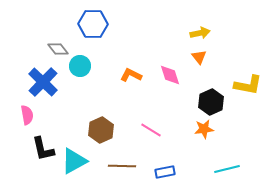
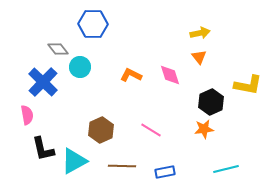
cyan circle: moved 1 px down
cyan line: moved 1 px left
